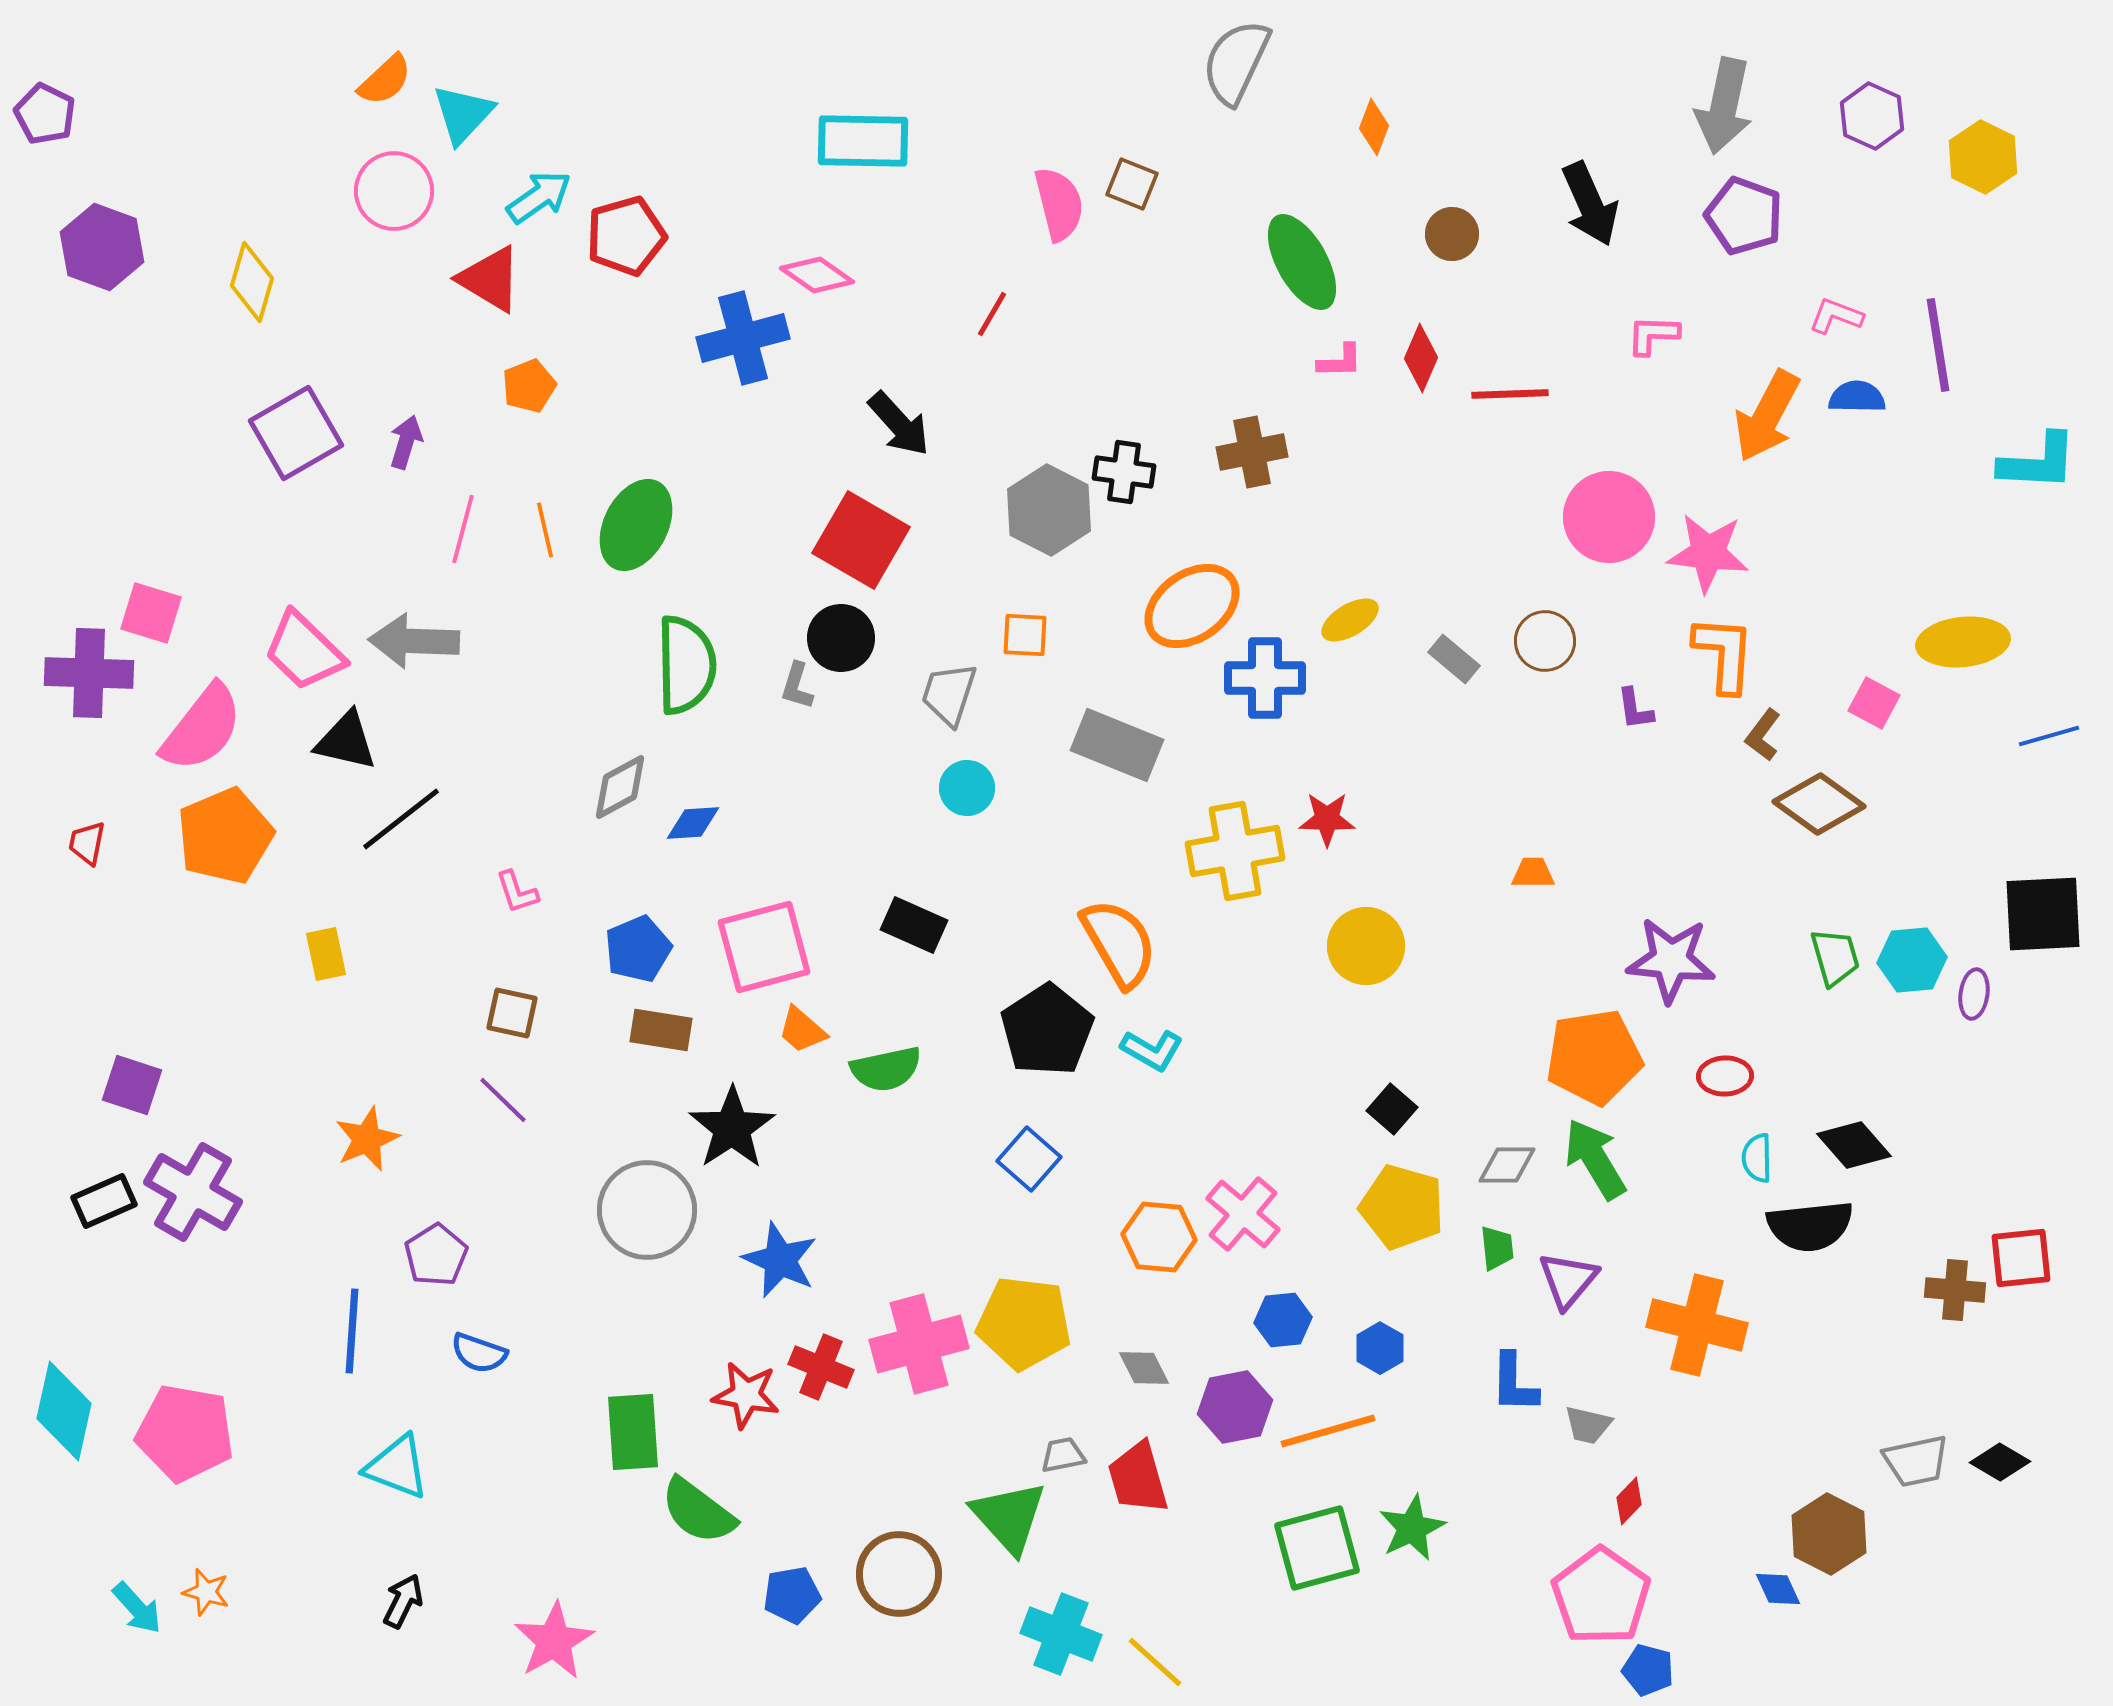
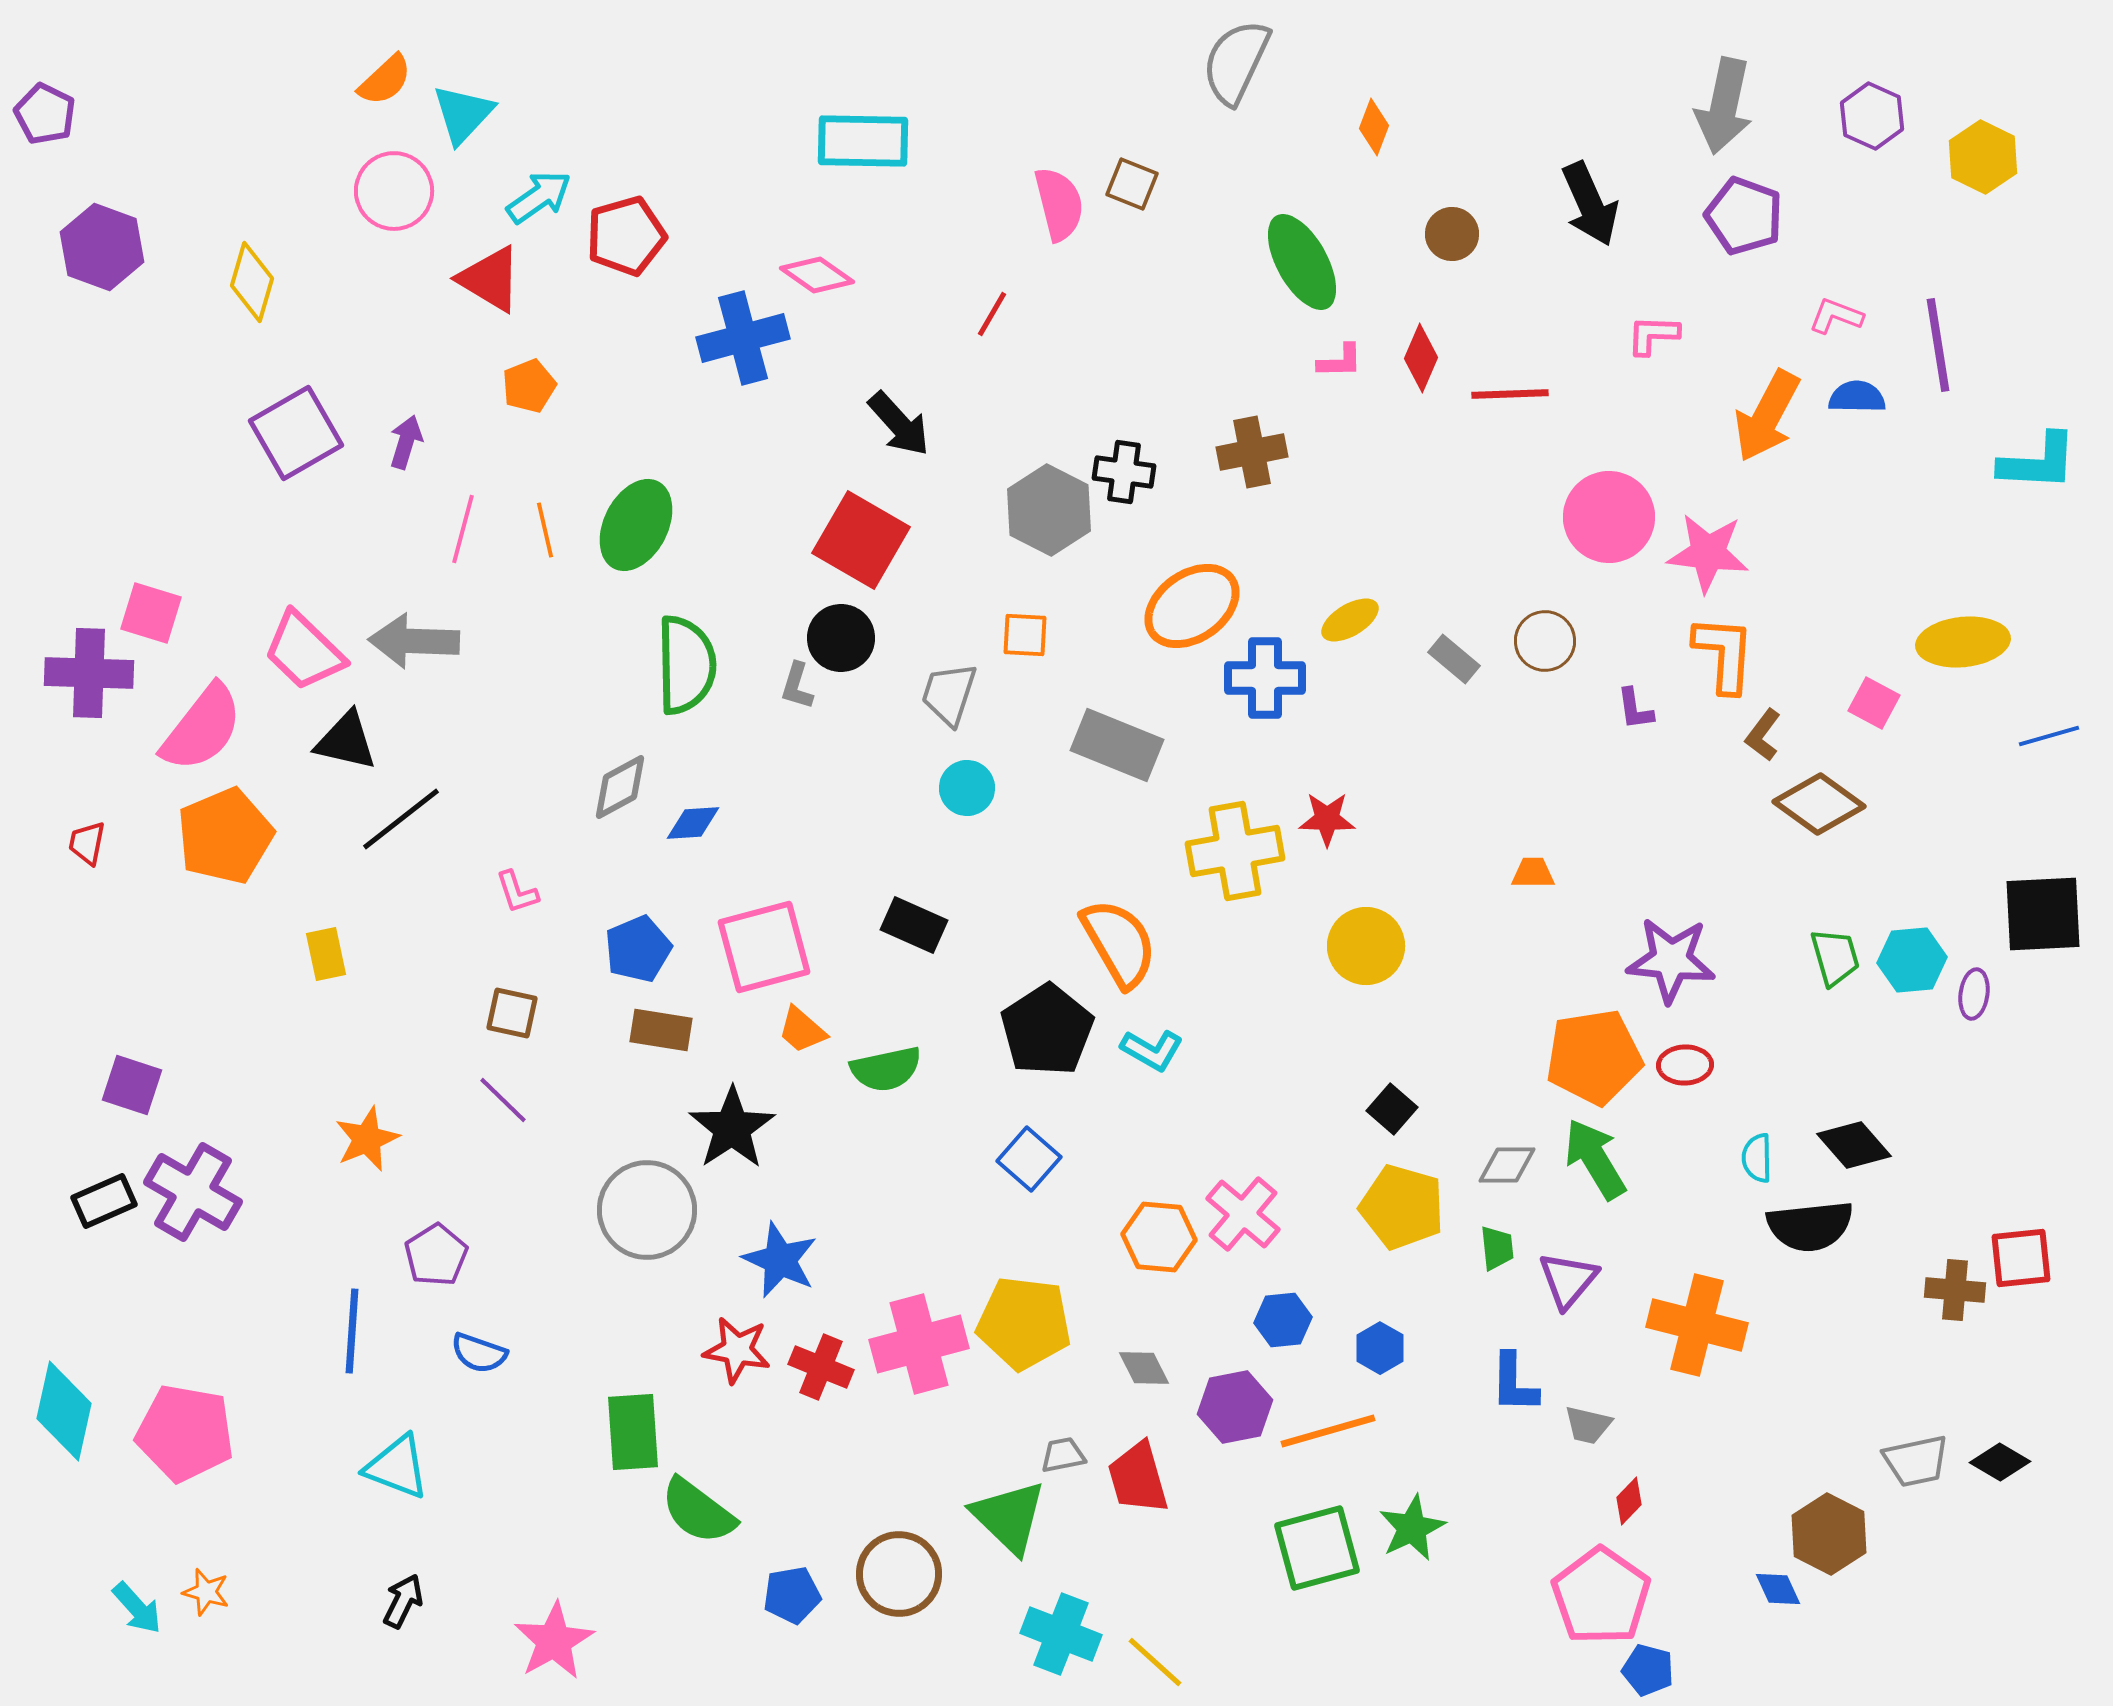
red ellipse at (1725, 1076): moved 40 px left, 11 px up
red star at (746, 1395): moved 9 px left, 45 px up
green triangle at (1009, 1517): rotated 4 degrees counterclockwise
